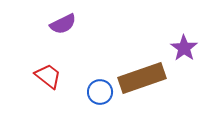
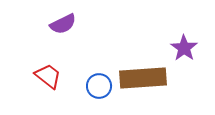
brown rectangle: moved 1 px right; rotated 15 degrees clockwise
blue circle: moved 1 px left, 6 px up
